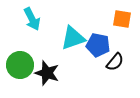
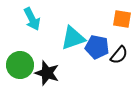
blue pentagon: moved 1 px left, 2 px down
black semicircle: moved 4 px right, 7 px up
